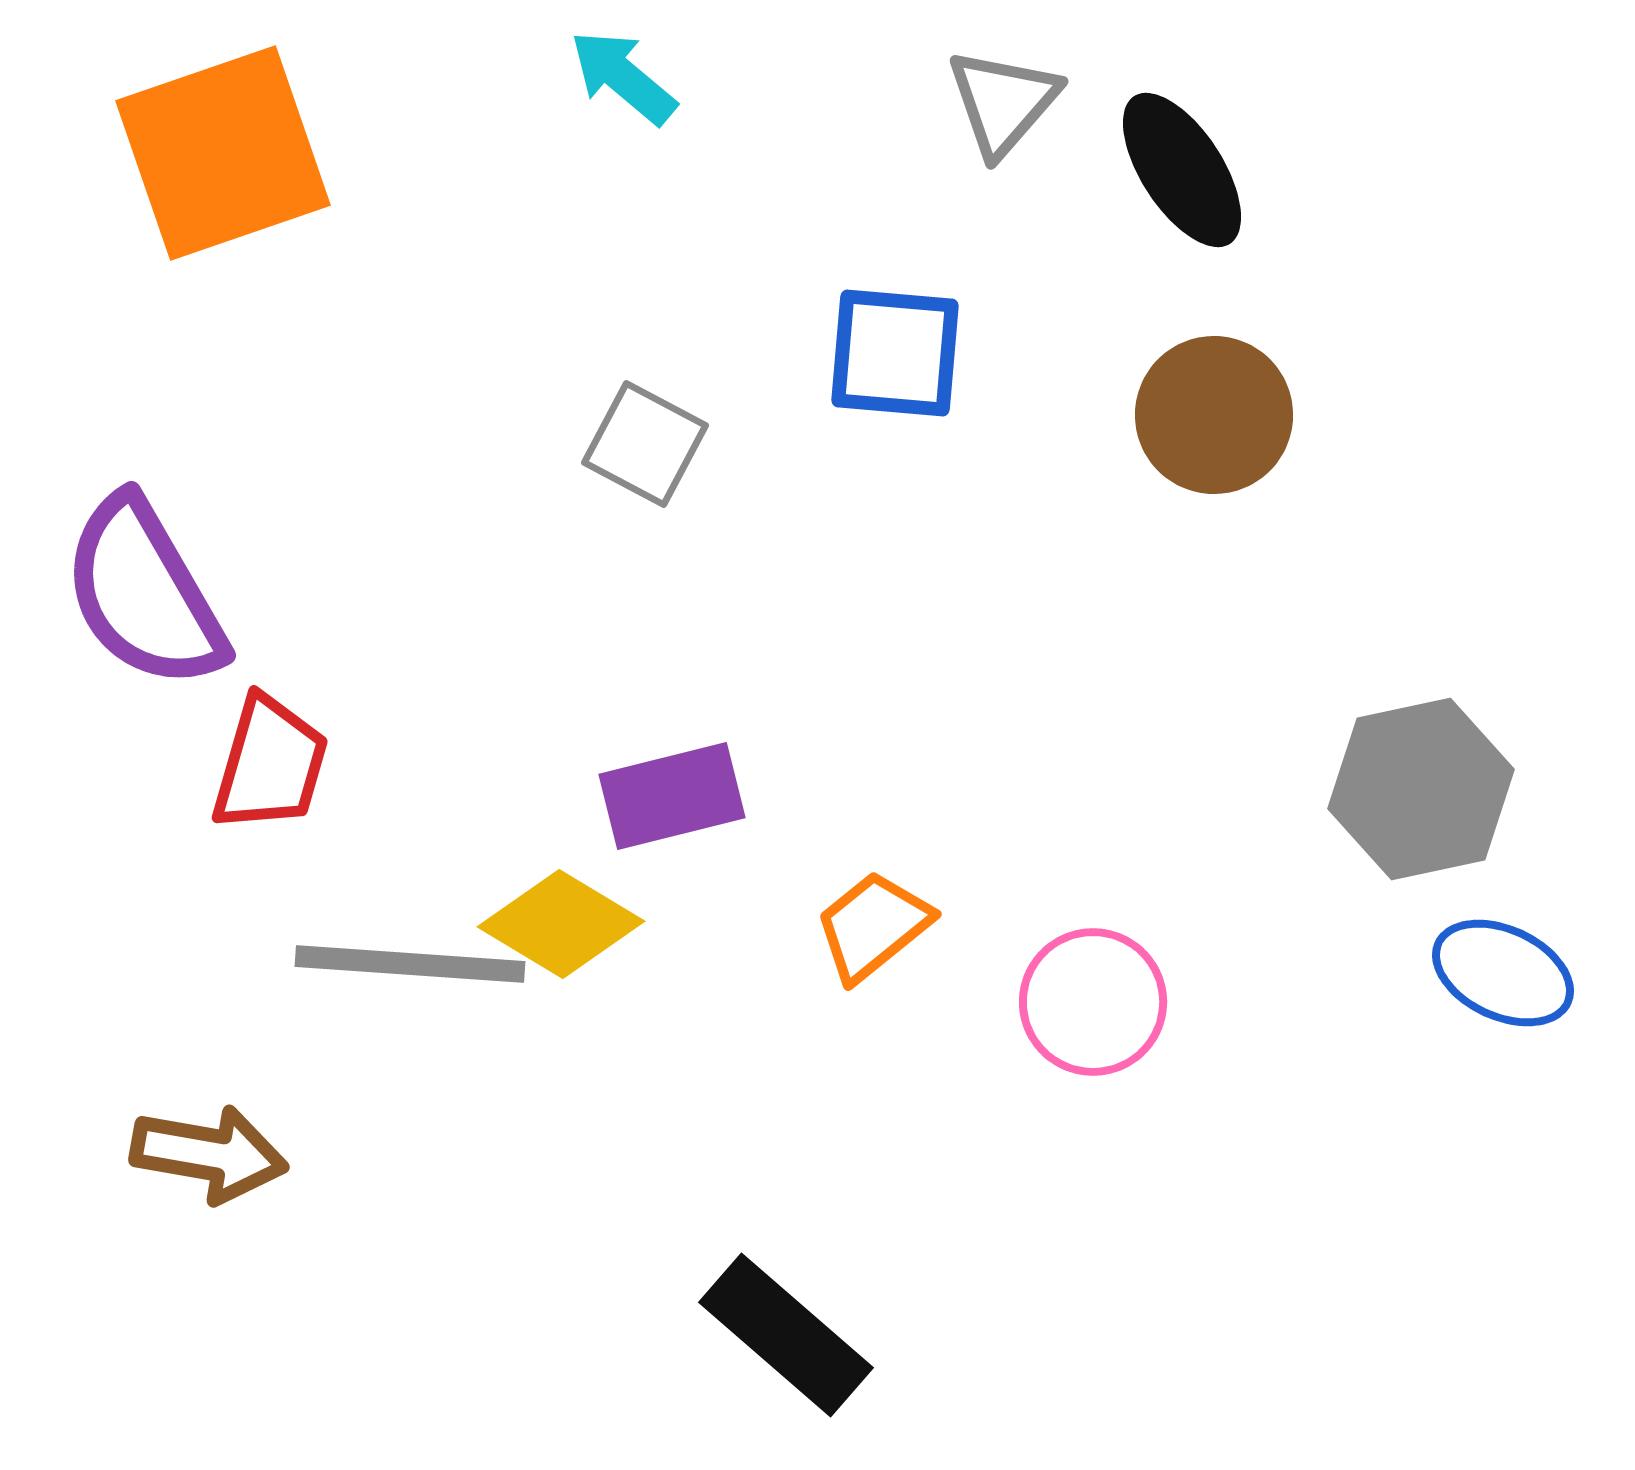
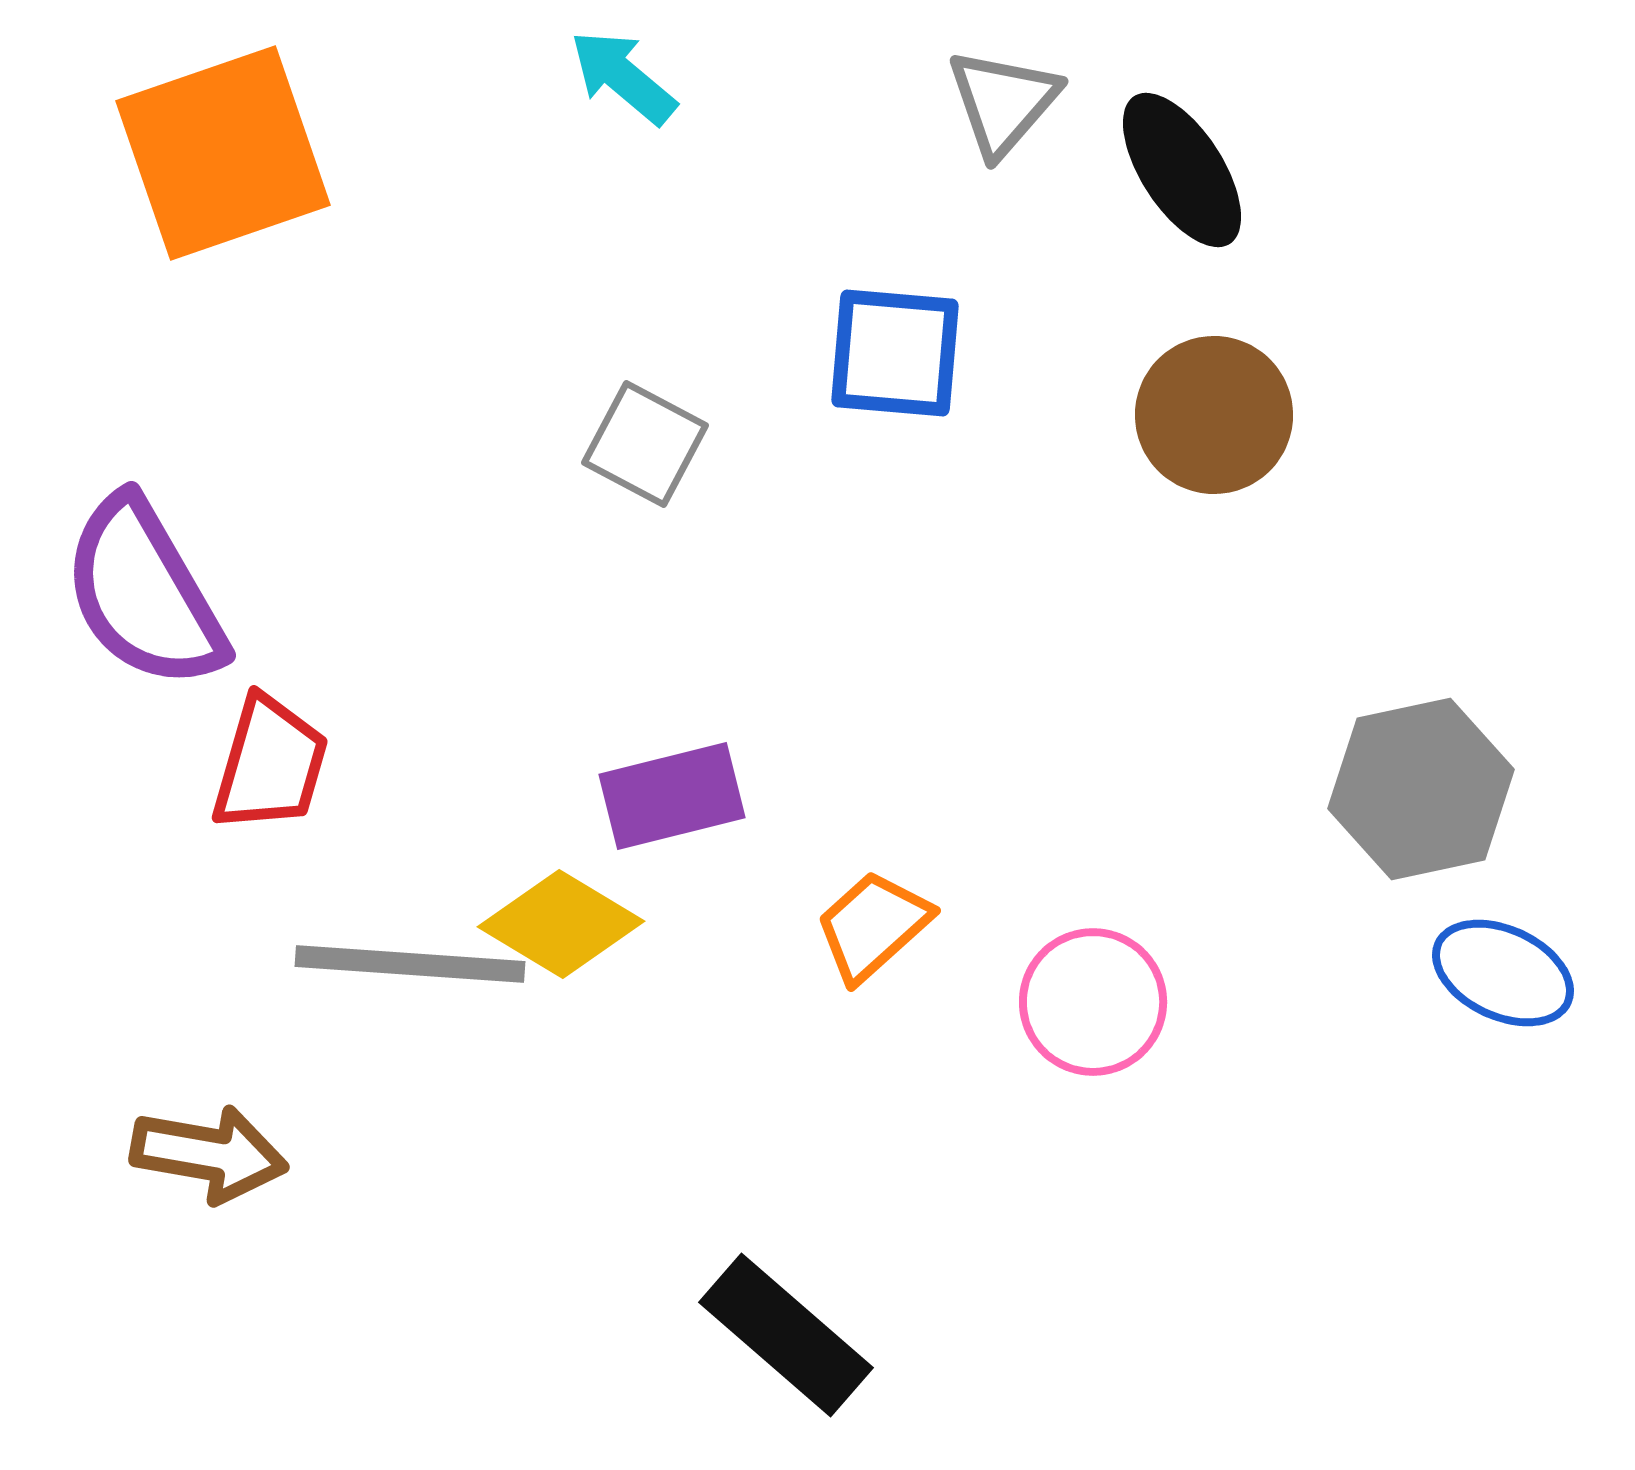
orange trapezoid: rotated 3 degrees counterclockwise
